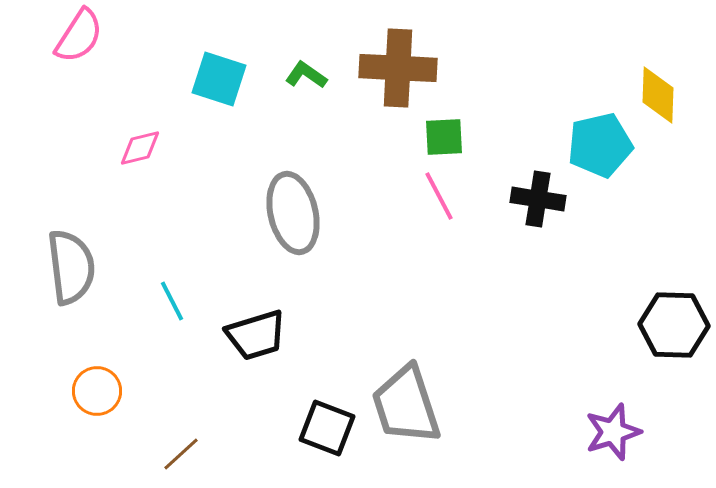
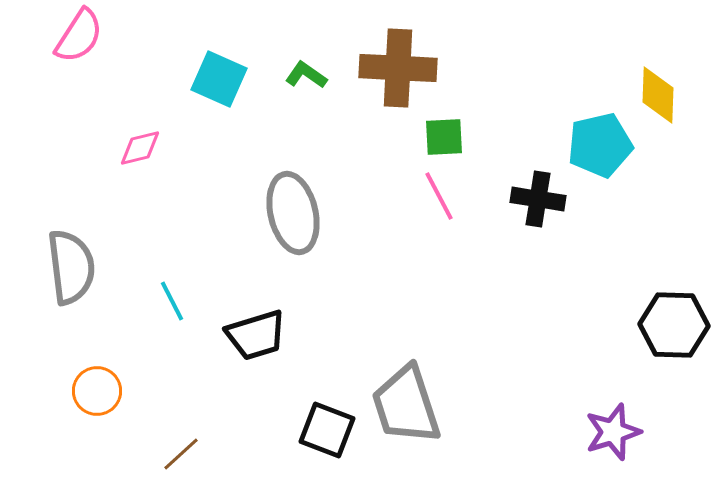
cyan square: rotated 6 degrees clockwise
black square: moved 2 px down
